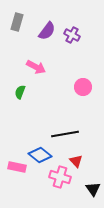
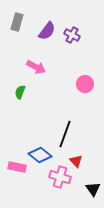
pink circle: moved 2 px right, 3 px up
black line: rotated 60 degrees counterclockwise
